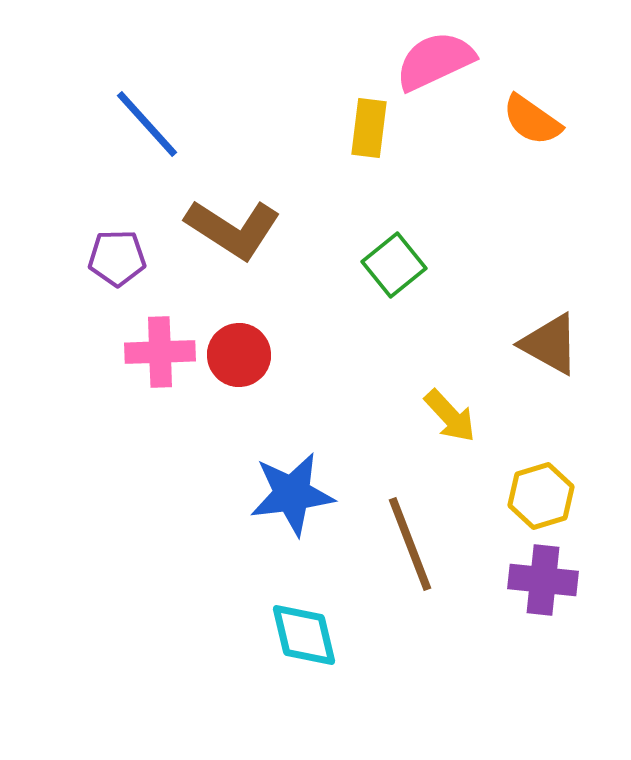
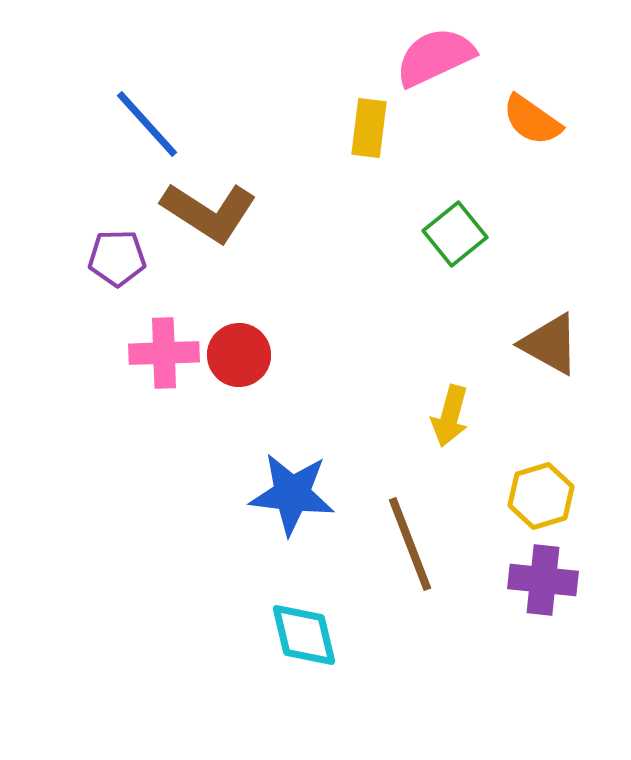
pink semicircle: moved 4 px up
brown L-shape: moved 24 px left, 17 px up
green square: moved 61 px right, 31 px up
pink cross: moved 4 px right, 1 px down
yellow arrow: rotated 58 degrees clockwise
blue star: rotated 14 degrees clockwise
